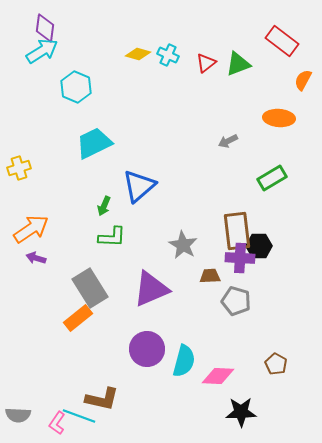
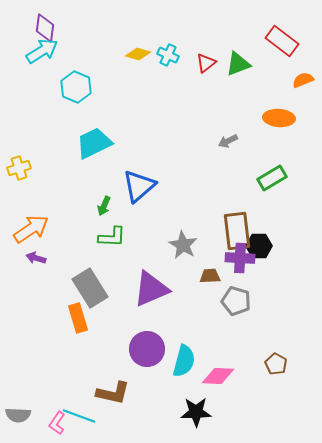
orange semicircle: rotated 40 degrees clockwise
orange rectangle: rotated 68 degrees counterclockwise
brown L-shape: moved 11 px right, 6 px up
black star: moved 45 px left
